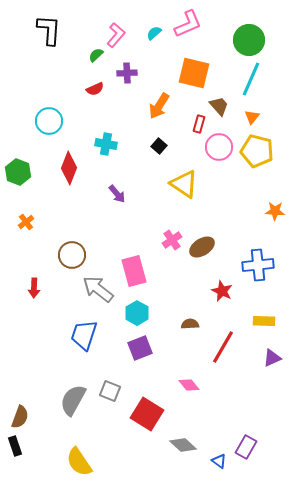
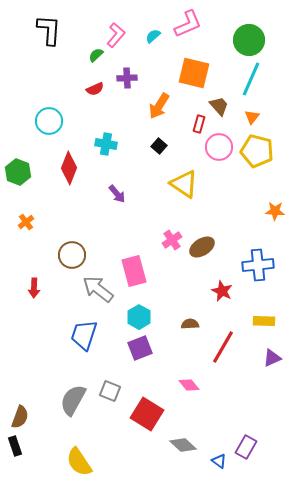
cyan semicircle at (154, 33): moved 1 px left, 3 px down
purple cross at (127, 73): moved 5 px down
cyan hexagon at (137, 313): moved 2 px right, 4 px down
